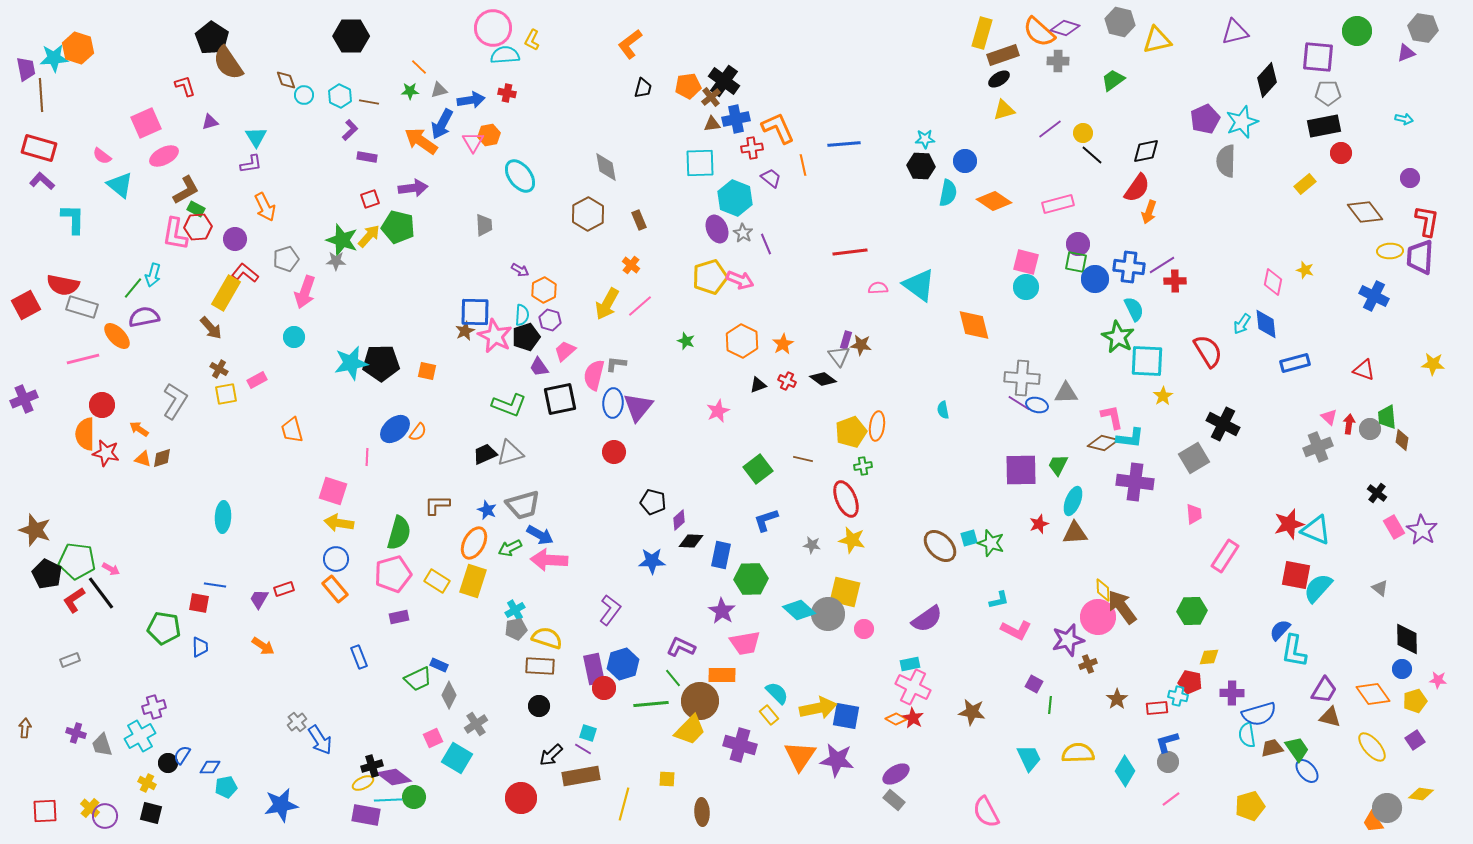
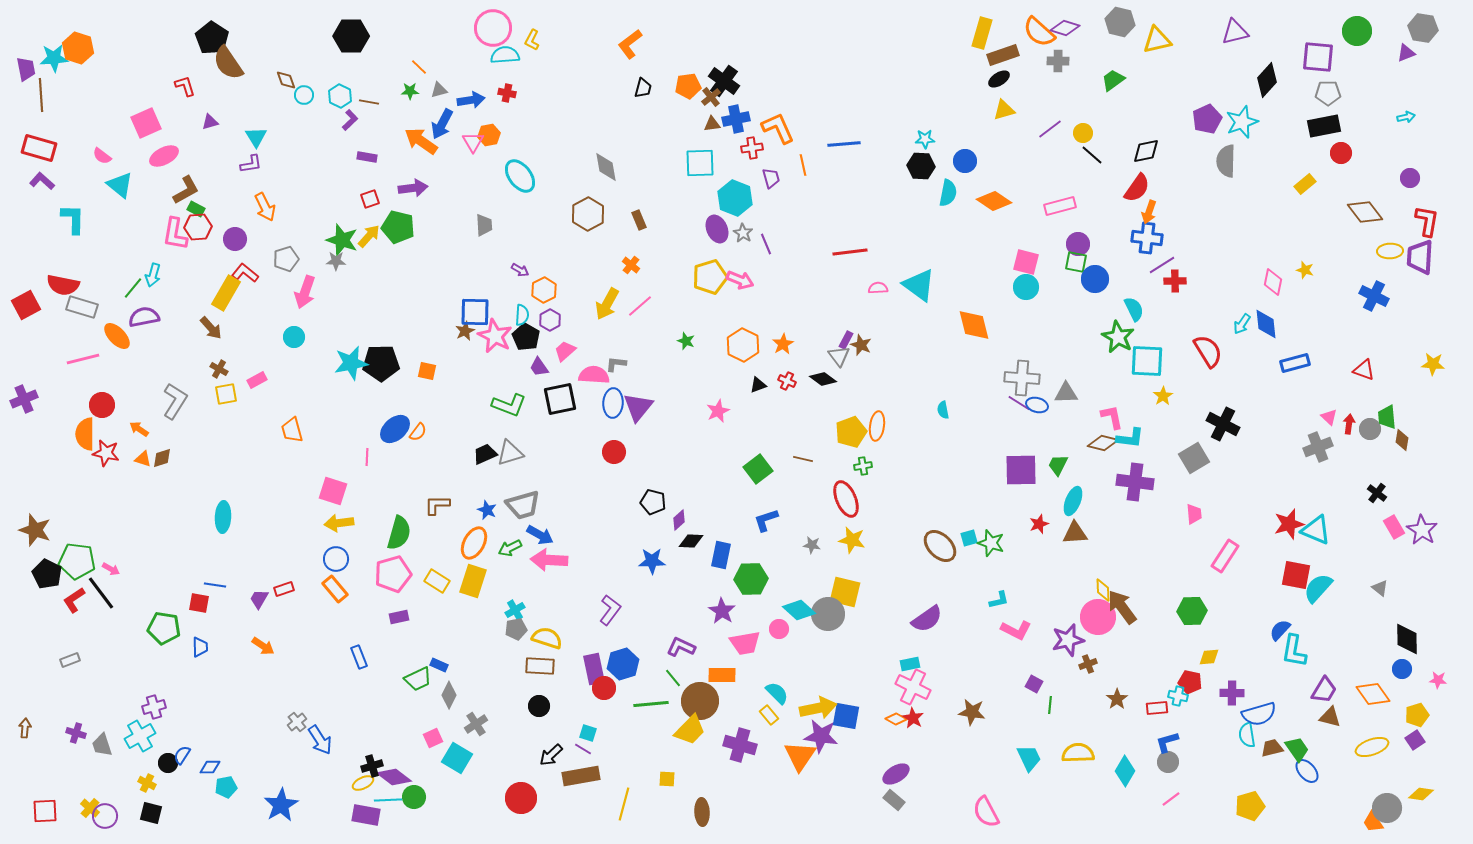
purple pentagon at (1205, 119): moved 2 px right
cyan arrow at (1404, 119): moved 2 px right, 2 px up; rotated 24 degrees counterclockwise
purple L-shape at (350, 130): moved 10 px up
purple trapezoid at (771, 178): rotated 35 degrees clockwise
pink rectangle at (1058, 204): moved 2 px right, 2 px down
blue cross at (1129, 267): moved 18 px right, 29 px up
purple hexagon at (550, 320): rotated 15 degrees clockwise
black pentagon at (526, 337): rotated 24 degrees counterclockwise
purple rectangle at (846, 340): rotated 12 degrees clockwise
orange hexagon at (742, 341): moved 1 px right, 4 px down
brown star at (861, 345): rotated 15 degrees clockwise
pink semicircle at (594, 375): rotated 80 degrees clockwise
yellow arrow at (339, 523): rotated 16 degrees counterclockwise
pink circle at (864, 629): moved 85 px left
yellow pentagon at (1415, 701): moved 2 px right, 14 px down
yellow ellipse at (1372, 747): rotated 68 degrees counterclockwise
purple star at (837, 760): moved 16 px left, 24 px up
blue star at (281, 805): rotated 20 degrees counterclockwise
